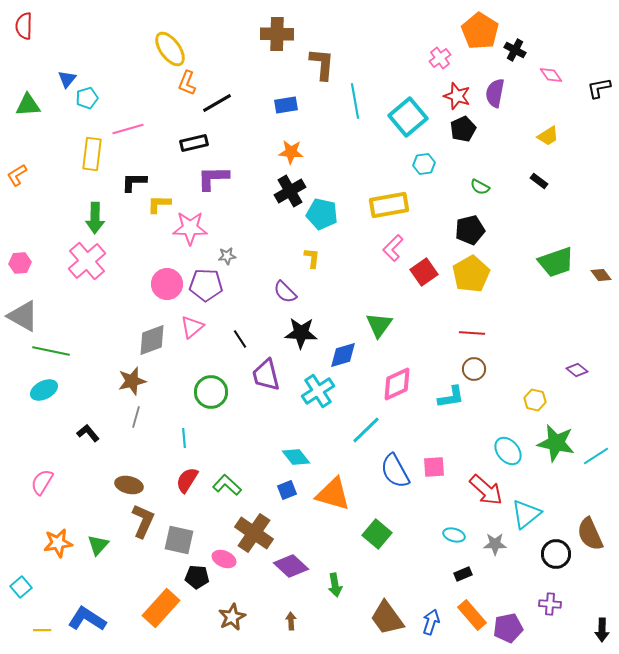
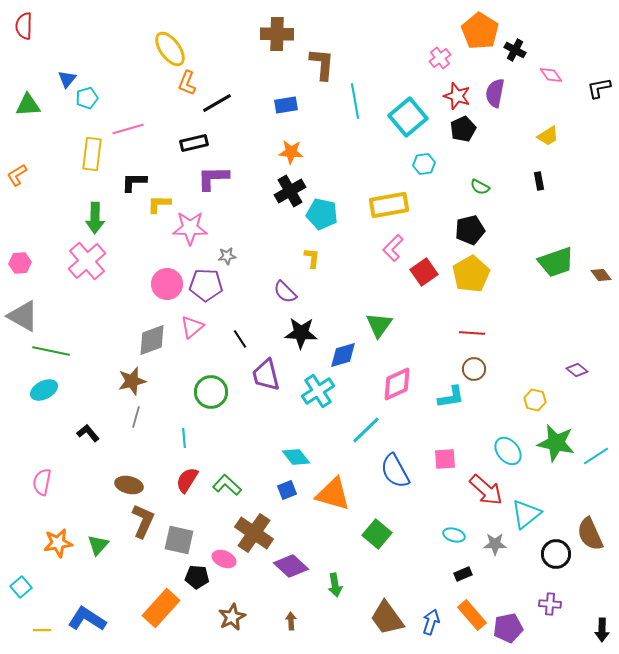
black rectangle at (539, 181): rotated 42 degrees clockwise
pink square at (434, 467): moved 11 px right, 8 px up
pink semicircle at (42, 482): rotated 20 degrees counterclockwise
